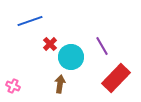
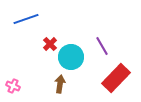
blue line: moved 4 px left, 2 px up
